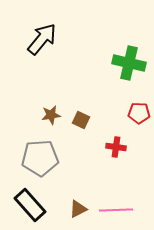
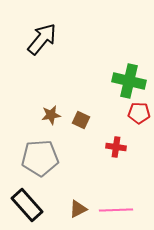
green cross: moved 18 px down
black rectangle: moved 3 px left
